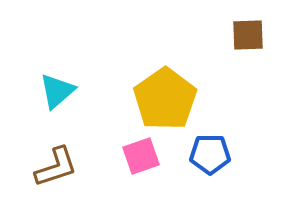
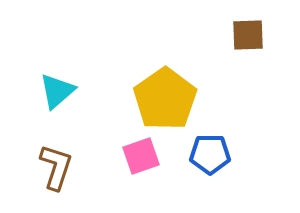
brown L-shape: rotated 54 degrees counterclockwise
